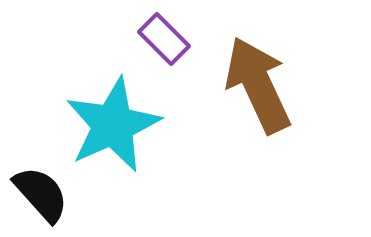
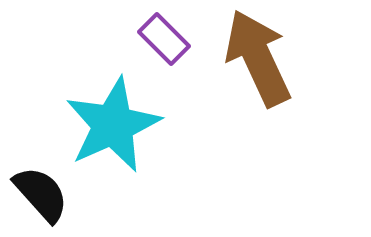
brown arrow: moved 27 px up
